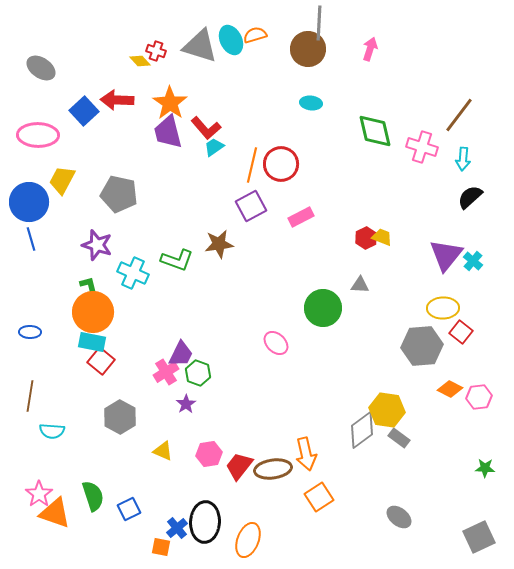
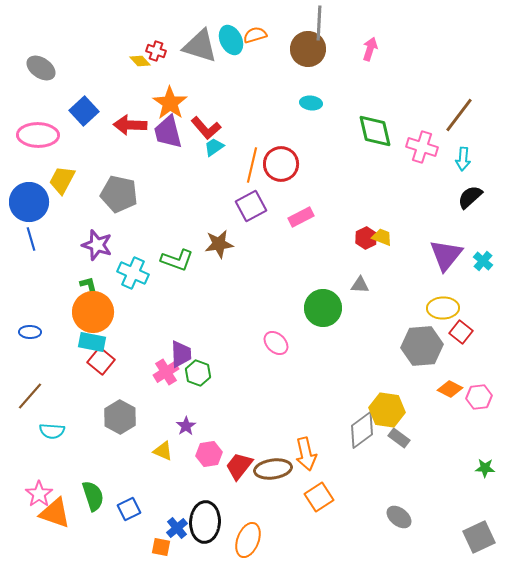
red arrow at (117, 100): moved 13 px right, 25 px down
cyan cross at (473, 261): moved 10 px right
purple trapezoid at (181, 354): rotated 28 degrees counterclockwise
brown line at (30, 396): rotated 32 degrees clockwise
purple star at (186, 404): moved 22 px down
